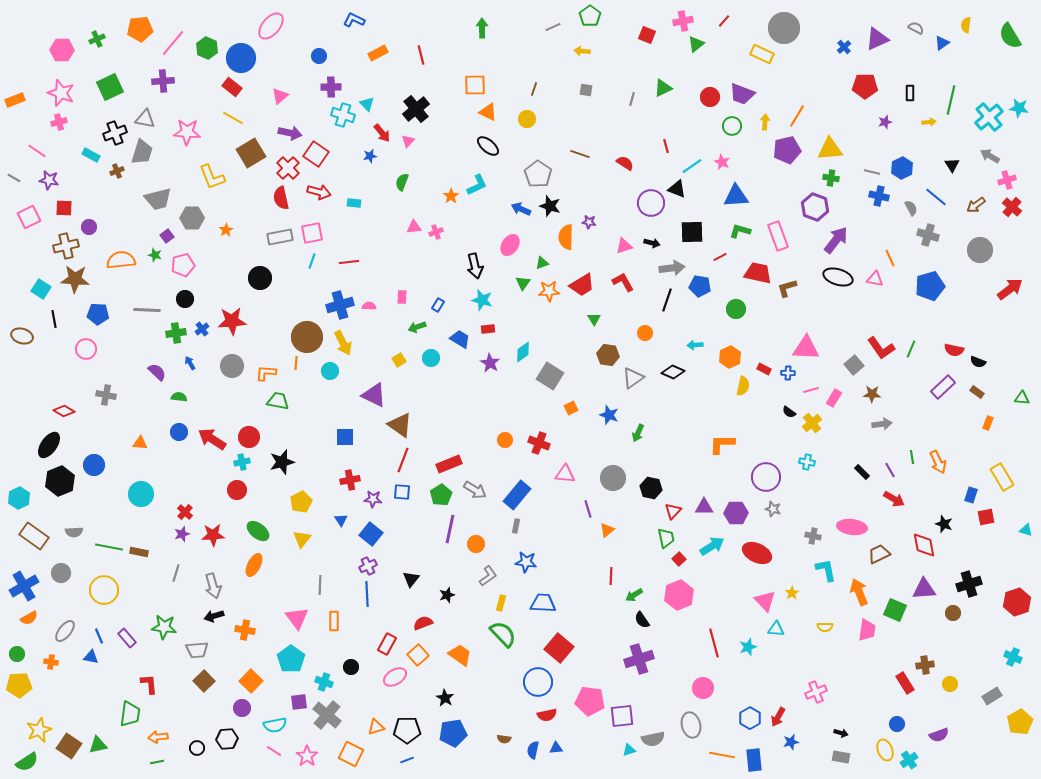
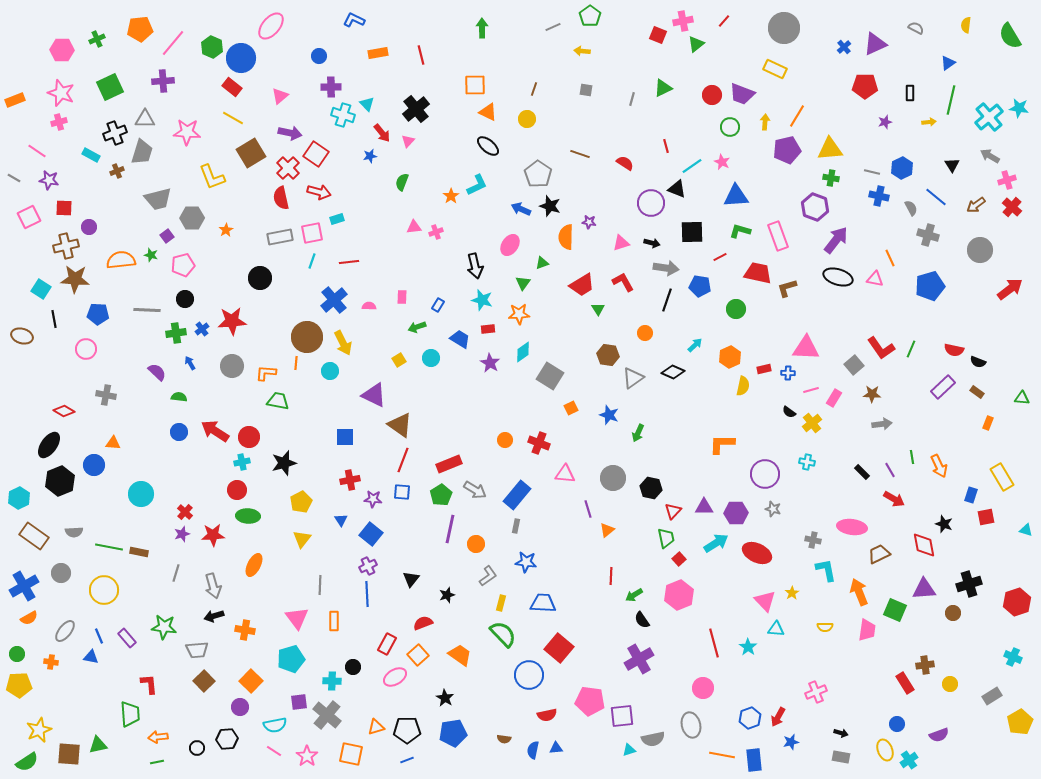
red square at (647, 35): moved 11 px right
purple triangle at (877, 39): moved 2 px left, 5 px down
blue triangle at (942, 43): moved 6 px right, 20 px down
green hexagon at (207, 48): moved 5 px right, 1 px up
orange rectangle at (378, 53): rotated 18 degrees clockwise
yellow rectangle at (762, 54): moved 13 px right, 15 px down
red circle at (710, 97): moved 2 px right, 2 px up
gray triangle at (145, 119): rotated 10 degrees counterclockwise
green circle at (732, 126): moved 2 px left, 1 px down
cyan rectangle at (354, 203): moved 17 px left, 16 px down; rotated 24 degrees counterclockwise
pink triangle at (624, 246): moved 3 px left, 3 px up
green star at (155, 255): moved 4 px left
gray arrow at (672, 268): moved 6 px left; rotated 15 degrees clockwise
orange star at (549, 291): moved 30 px left, 23 px down
blue cross at (340, 305): moved 6 px left, 5 px up; rotated 24 degrees counterclockwise
green triangle at (594, 319): moved 4 px right, 10 px up
cyan arrow at (695, 345): rotated 140 degrees clockwise
red rectangle at (764, 369): rotated 40 degrees counterclockwise
red arrow at (212, 439): moved 3 px right, 8 px up
orange triangle at (140, 443): moved 27 px left
black star at (282, 462): moved 2 px right, 1 px down
orange arrow at (938, 462): moved 1 px right, 4 px down
purple circle at (766, 477): moved 1 px left, 3 px up
green ellipse at (258, 531): moved 10 px left, 15 px up; rotated 35 degrees counterclockwise
gray cross at (813, 536): moved 4 px down
cyan arrow at (712, 546): moved 4 px right, 3 px up
cyan star at (748, 647): rotated 18 degrees counterclockwise
cyan pentagon at (291, 659): rotated 20 degrees clockwise
purple cross at (639, 659): rotated 12 degrees counterclockwise
black circle at (351, 667): moved 2 px right
cyan cross at (324, 682): moved 8 px right, 1 px up; rotated 18 degrees counterclockwise
blue circle at (538, 682): moved 9 px left, 7 px up
purple circle at (242, 708): moved 2 px left, 1 px up
green trapezoid at (130, 714): rotated 12 degrees counterclockwise
blue hexagon at (750, 718): rotated 10 degrees clockwise
brown square at (69, 746): moved 8 px down; rotated 30 degrees counterclockwise
orange square at (351, 754): rotated 15 degrees counterclockwise
